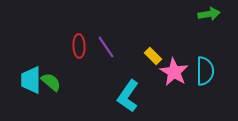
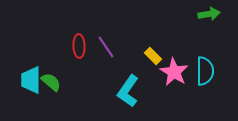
cyan L-shape: moved 5 px up
